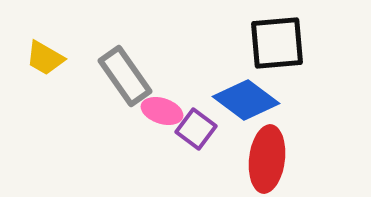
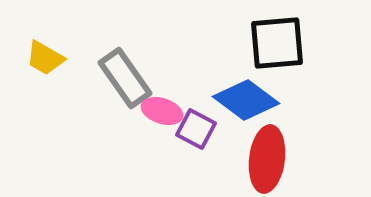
gray rectangle: moved 2 px down
purple square: rotated 9 degrees counterclockwise
